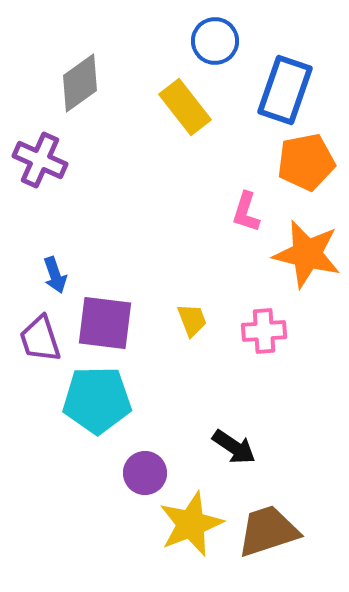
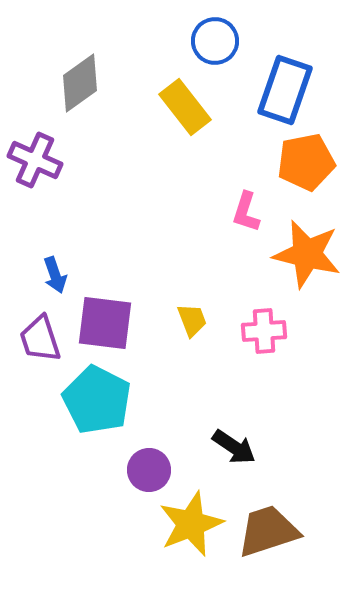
purple cross: moved 5 px left
cyan pentagon: rotated 28 degrees clockwise
purple circle: moved 4 px right, 3 px up
